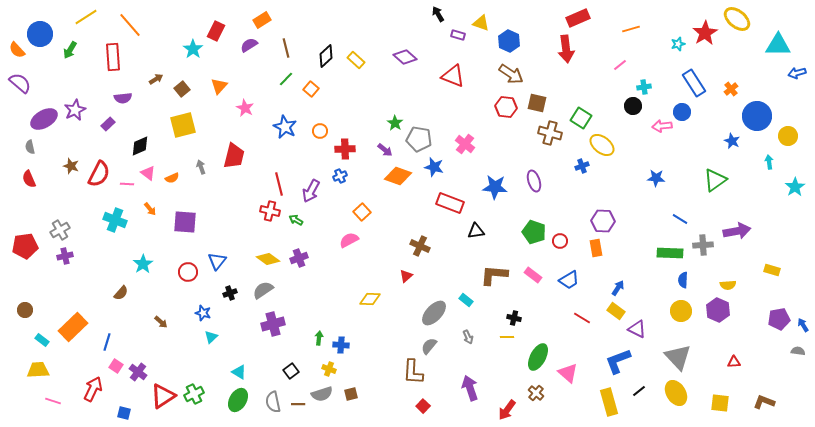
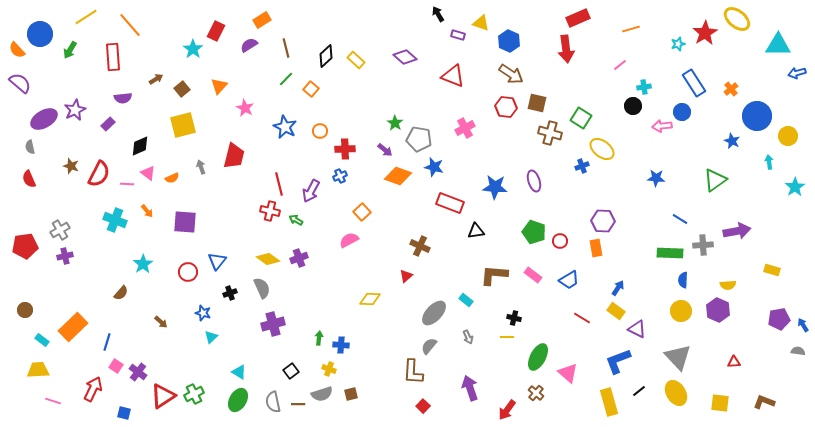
pink cross at (465, 144): moved 16 px up; rotated 24 degrees clockwise
yellow ellipse at (602, 145): moved 4 px down
orange arrow at (150, 209): moved 3 px left, 2 px down
gray semicircle at (263, 290): moved 1 px left, 2 px up; rotated 100 degrees clockwise
